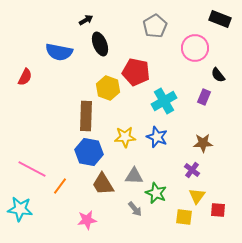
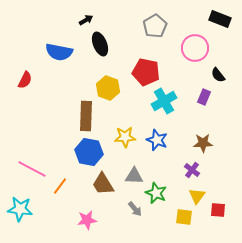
red pentagon: moved 10 px right
red semicircle: moved 3 px down
blue star: moved 3 px down
